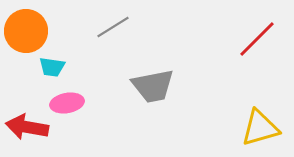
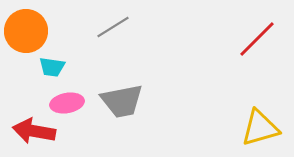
gray trapezoid: moved 31 px left, 15 px down
red arrow: moved 7 px right, 4 px down
